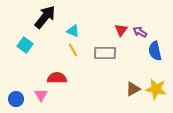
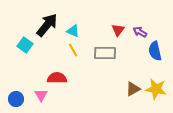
black arrow: moved 2 px right, 8 px down
red triangle: moved 3 px left
